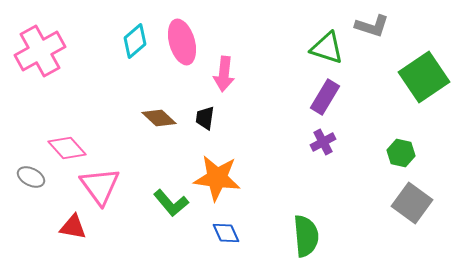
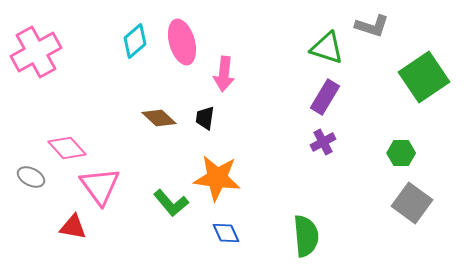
pink cross: moved 4 px left, 1 px down
green hexagon: rotated 12 degrees counterclockwise
